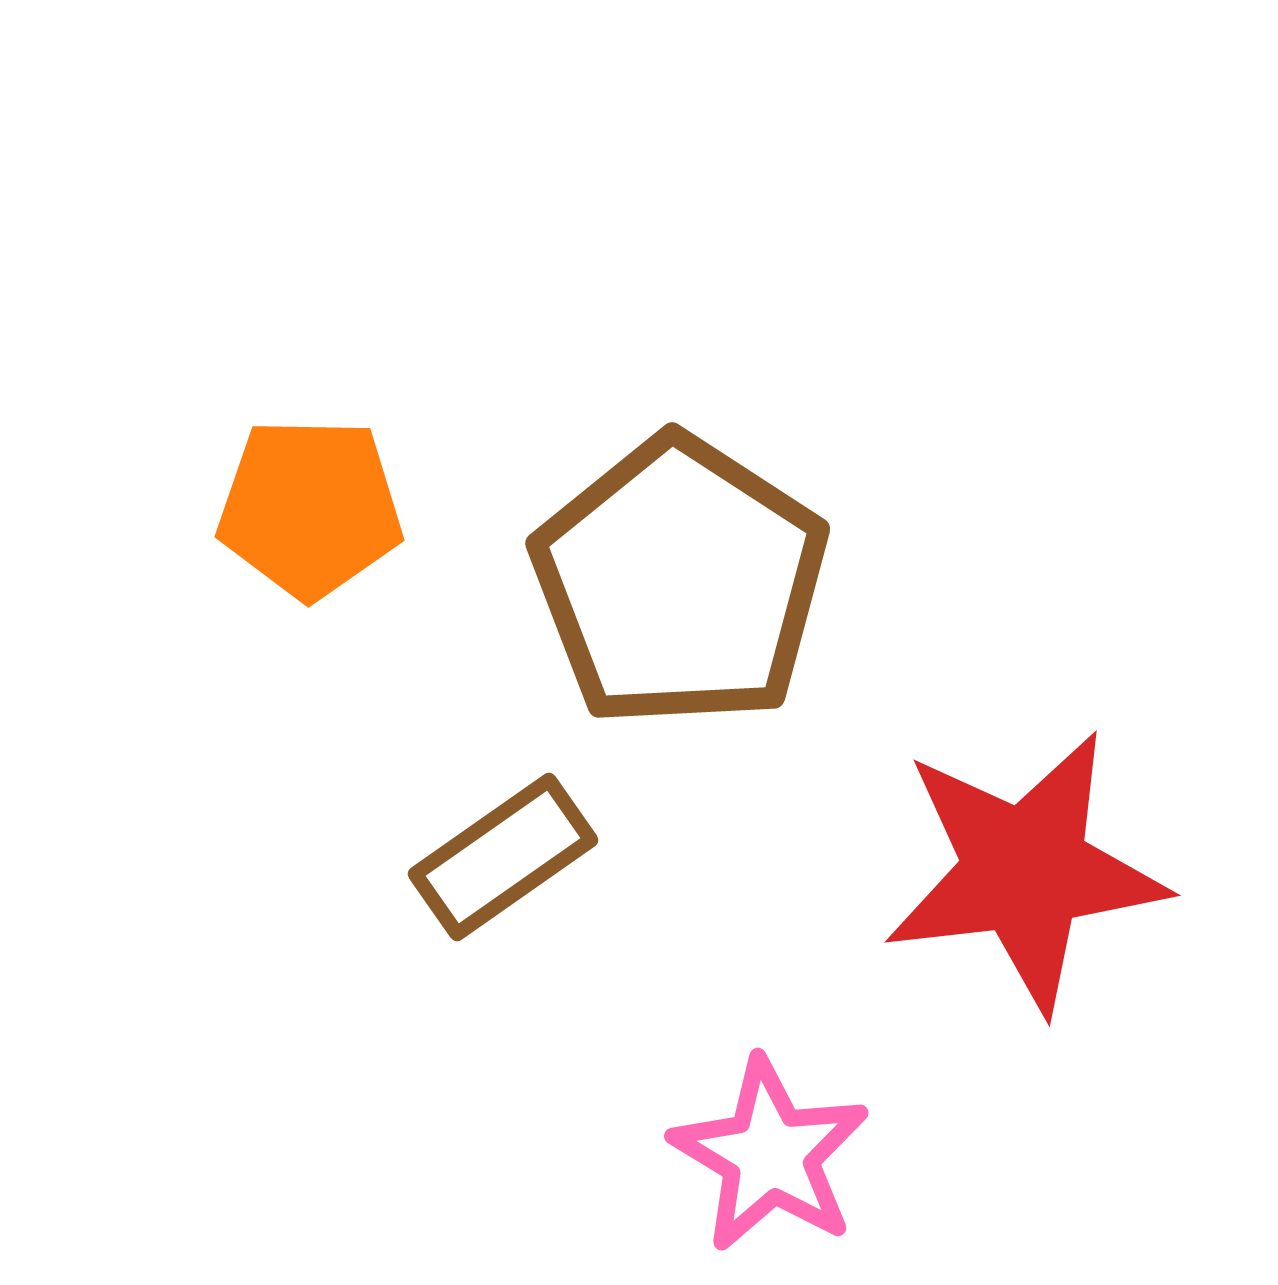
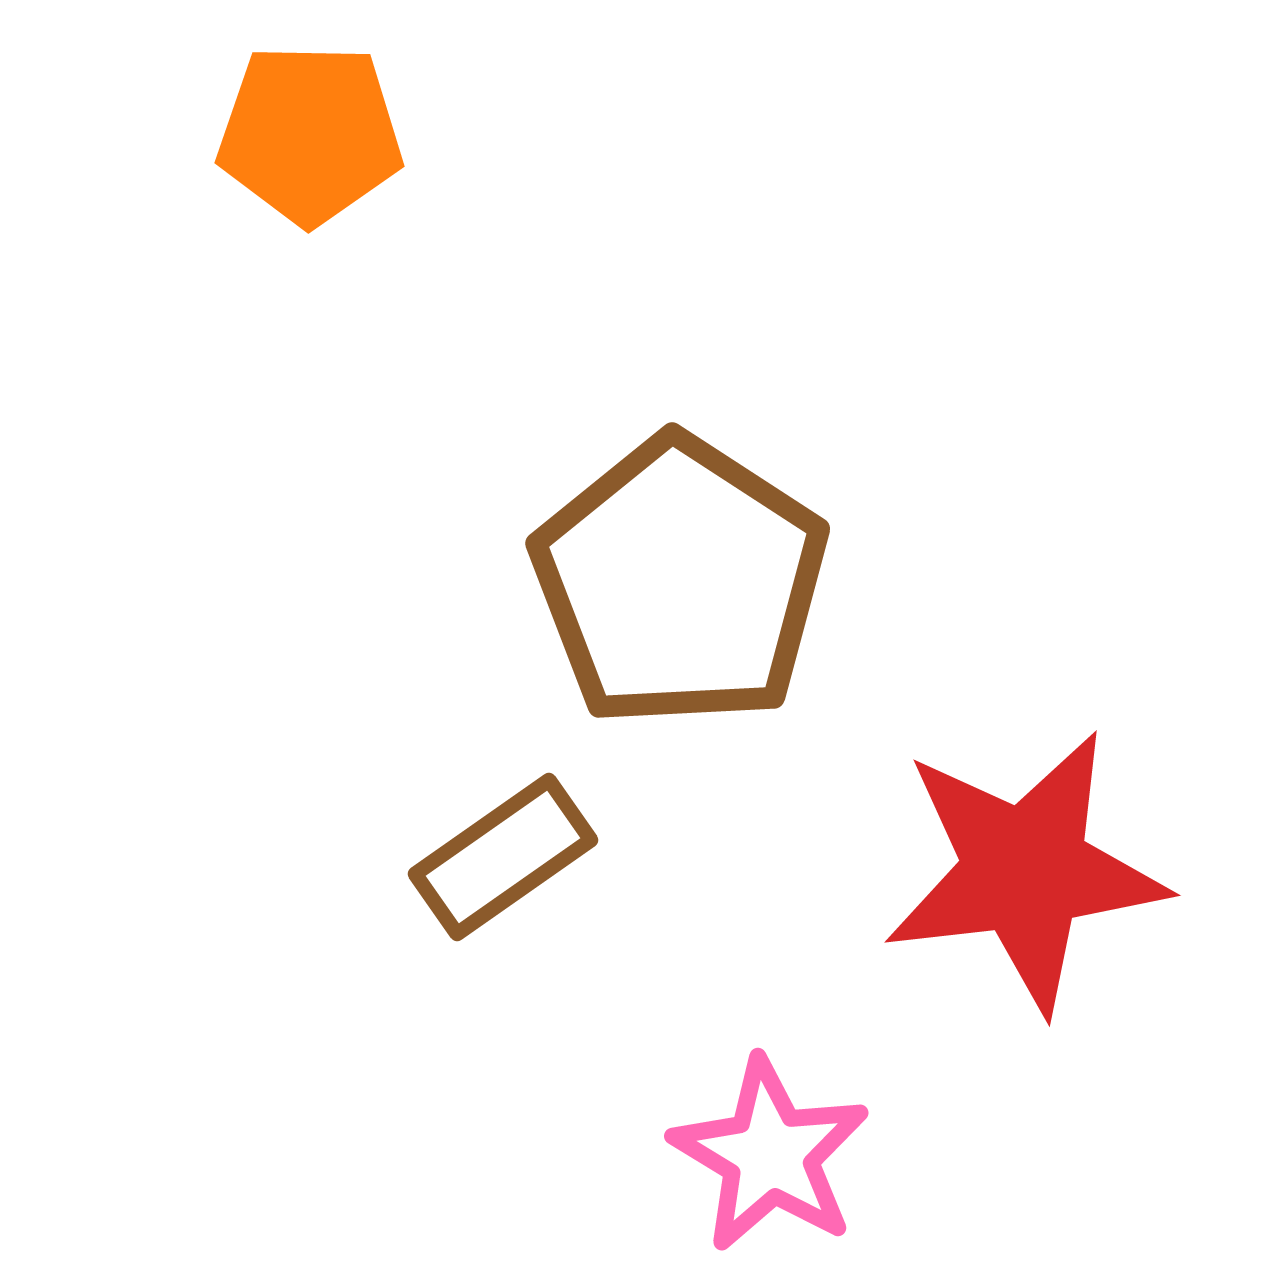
orange pentagon: moved 374 px up
